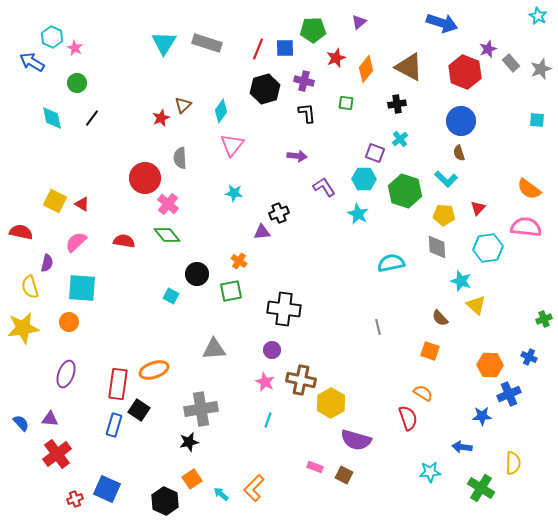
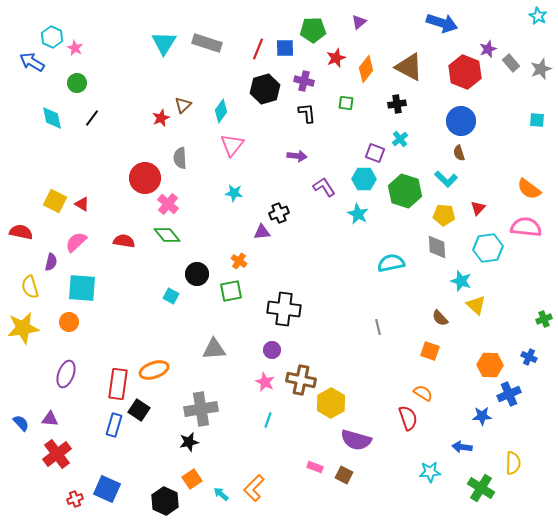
purple semicircle at (47, 263): moved 4 px right, 1 px up
